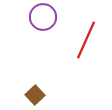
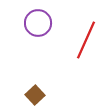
purple circle: moved 5 px left, 6 px down
